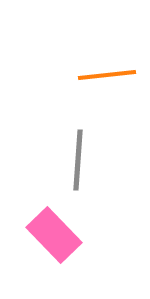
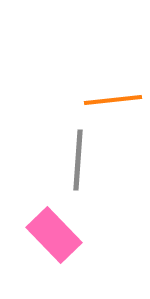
orange line: moved 6 px right, 25 px down
